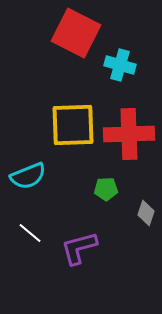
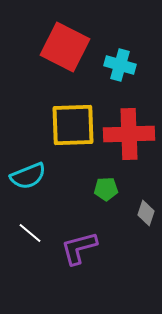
red square: moved 11 px left, 14 px down
